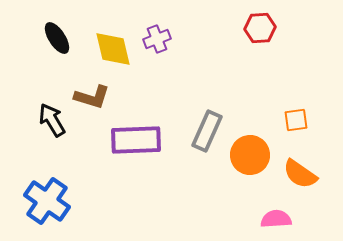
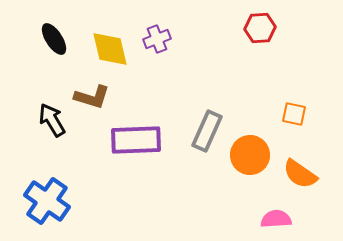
black ellipse: moved 3 px left, 1 px down
yellow diamond: moved 3 px left
orange square: moved 2 px left, 6 px up; rotated 20 degrees clockwise
